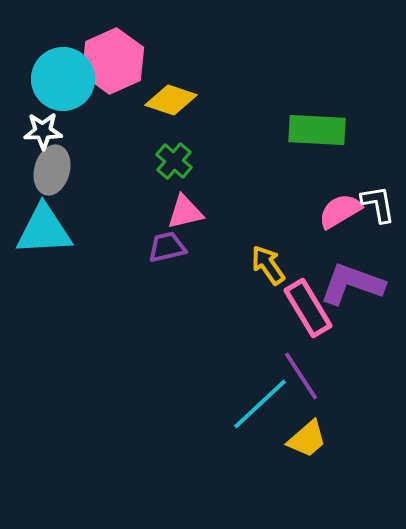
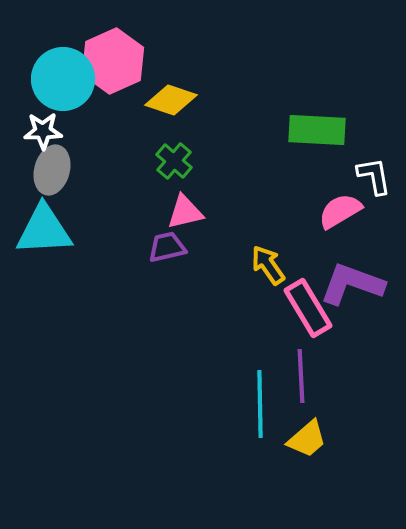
white L-shape: moved 4 px left, 28 px up
purple line: rotated 30 degrees clockwise
cyan line: rotated 48 degrees counterclockwise
